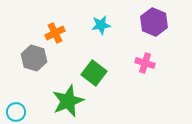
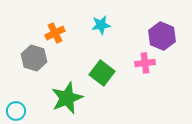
purple hexagon: moved 8 px right, 14 px down
pink cross: rotated 24 degrees counterclockwise
green square: moved 8 px right
green star: moved 1 px left, 3 px up
cyan circle: moved 1 px up
